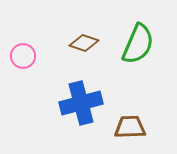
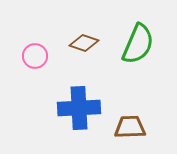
pink circle: moved 12 px right
blue cross: moved 2 px left, 5 px down; rotated 12 degrees clockwise
